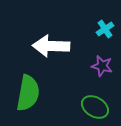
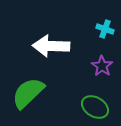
cyan cross: rotated 36 degrees counterclockwise
purple star: rotated 20 degrees clockwise
green semicircle: rotated 144 degrees counterclockwise
